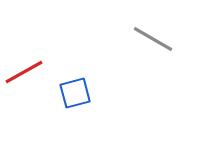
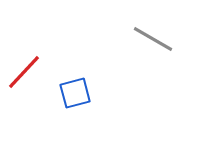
red line: rotated 18 degrees counterclockwise
